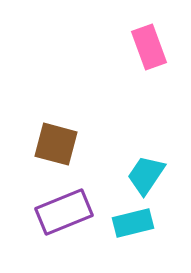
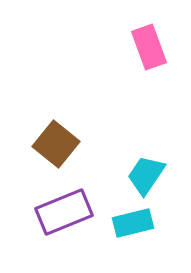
brown square: rotated 24 degrees clockwise
